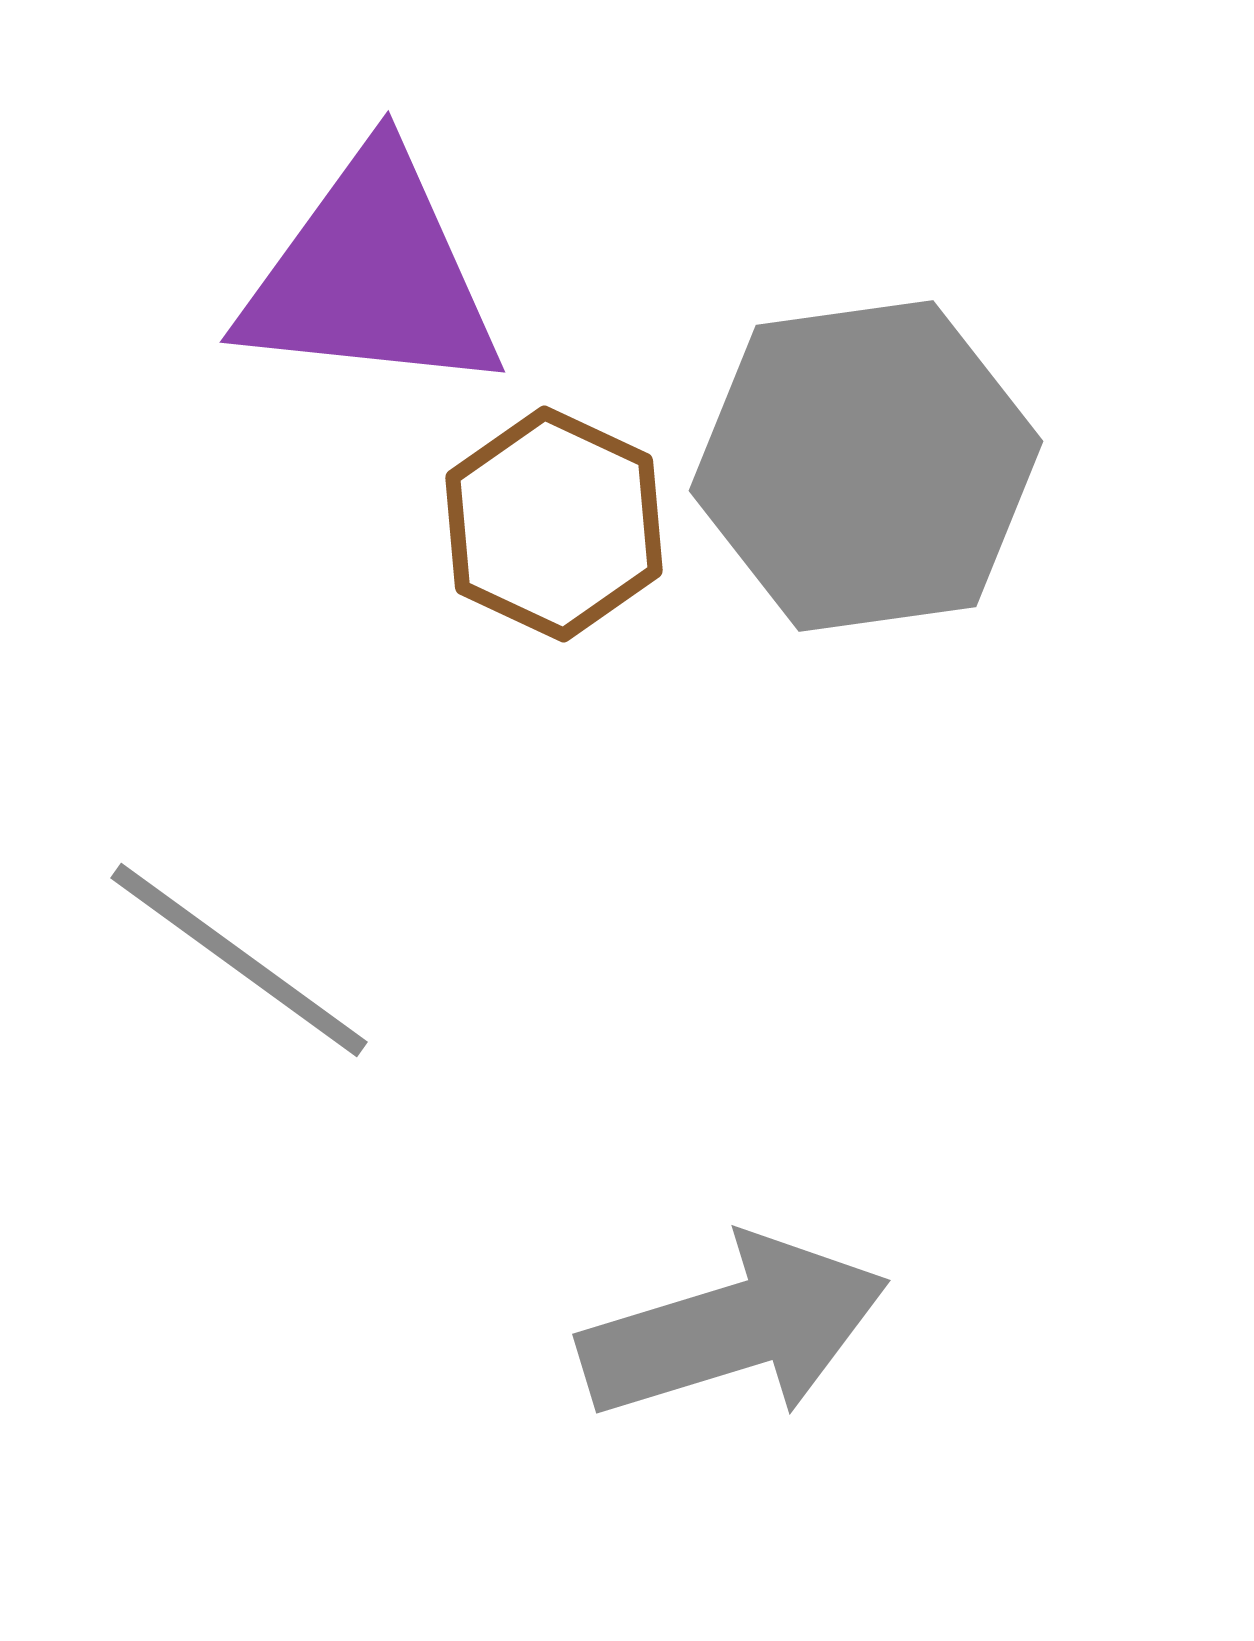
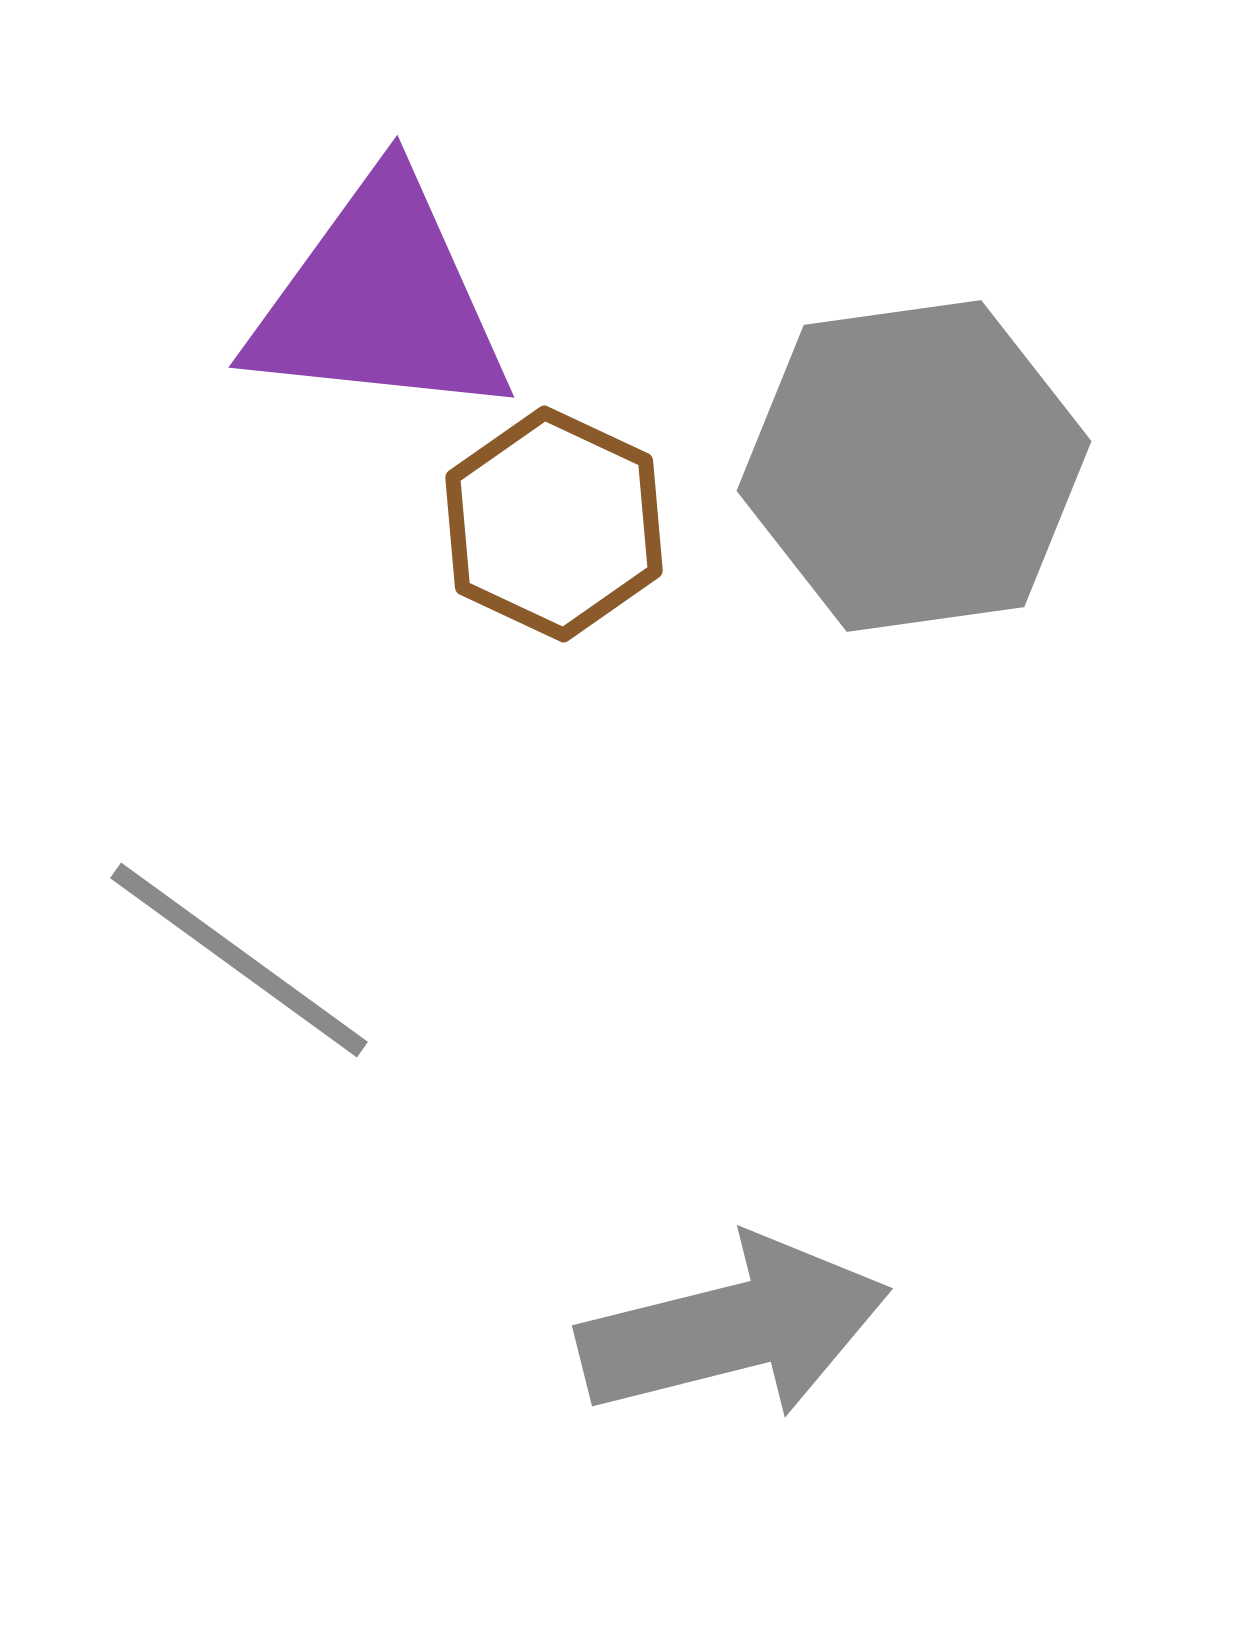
purple triangle: moved 9 px right, 25 px down
gray hexagon: moved 48 px right
gray arrow: rotated 3 degrees clockwise
